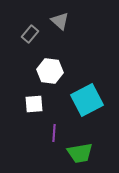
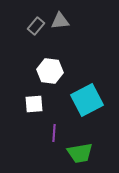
gray triangle: rotated 48 degrees counterclockwise
gray rectangle: moved 6 px right, 8 px up
